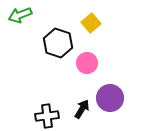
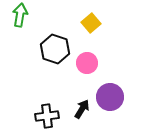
green arrow: rotated 120 degrees clockwise
black hexagon: moved 3 px left, 6 px down
purple circle: moved 1 px up
